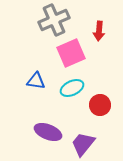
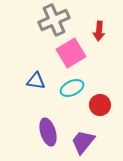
pink square: rotated 8 degrees counterclockwise
purple ellipse: rotated 52 degrees clockwise
purple trapezoid: moved 2 px up
